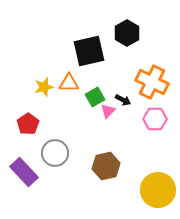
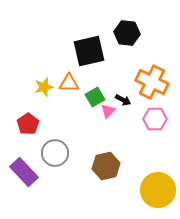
black hexagon: rotated 25 degrees counterclockwise
